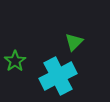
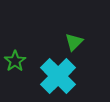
cyan cross: rotated 18 degrees counterclockwise
